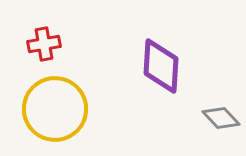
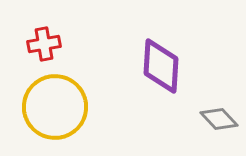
yellow circle: moved 2 px up
gray diamond: moved 2 px left, 1 px down
